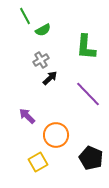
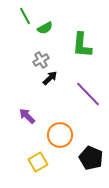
green semicircle: moved 2 px right, 2 px up
green L-shape: moved 4 px left, 2 px up
orange circle: moved 4 px right
